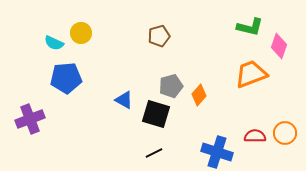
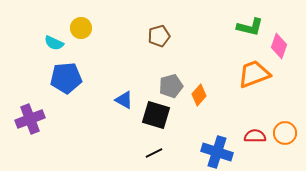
yellow circle: moved 5 px up
orange trapezoid: moved 3 px right
black square: moved 1 px down
